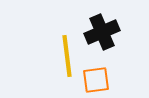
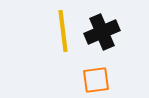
yellow line: moved 4 px left, 25 px up
